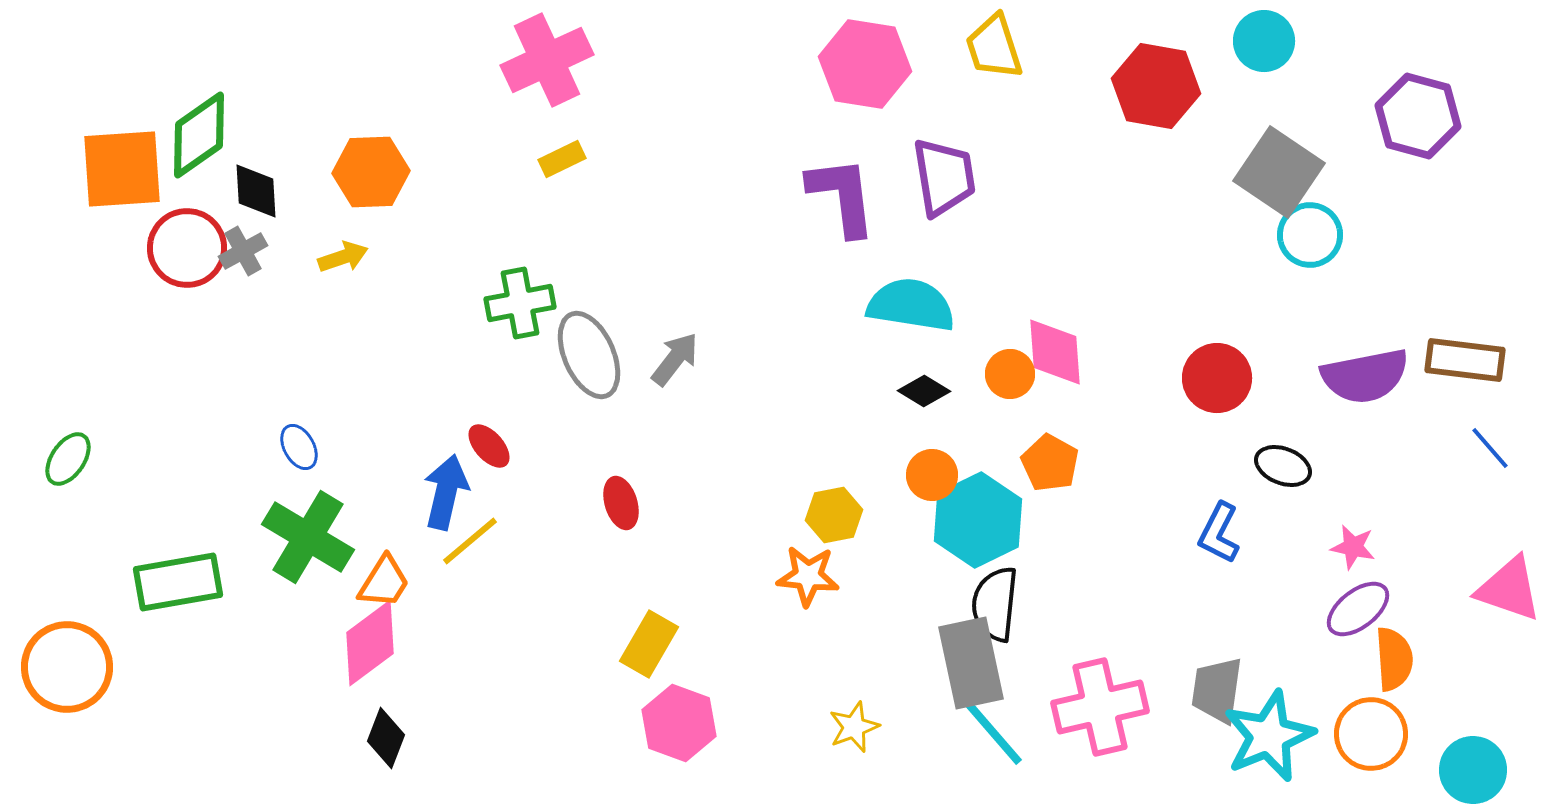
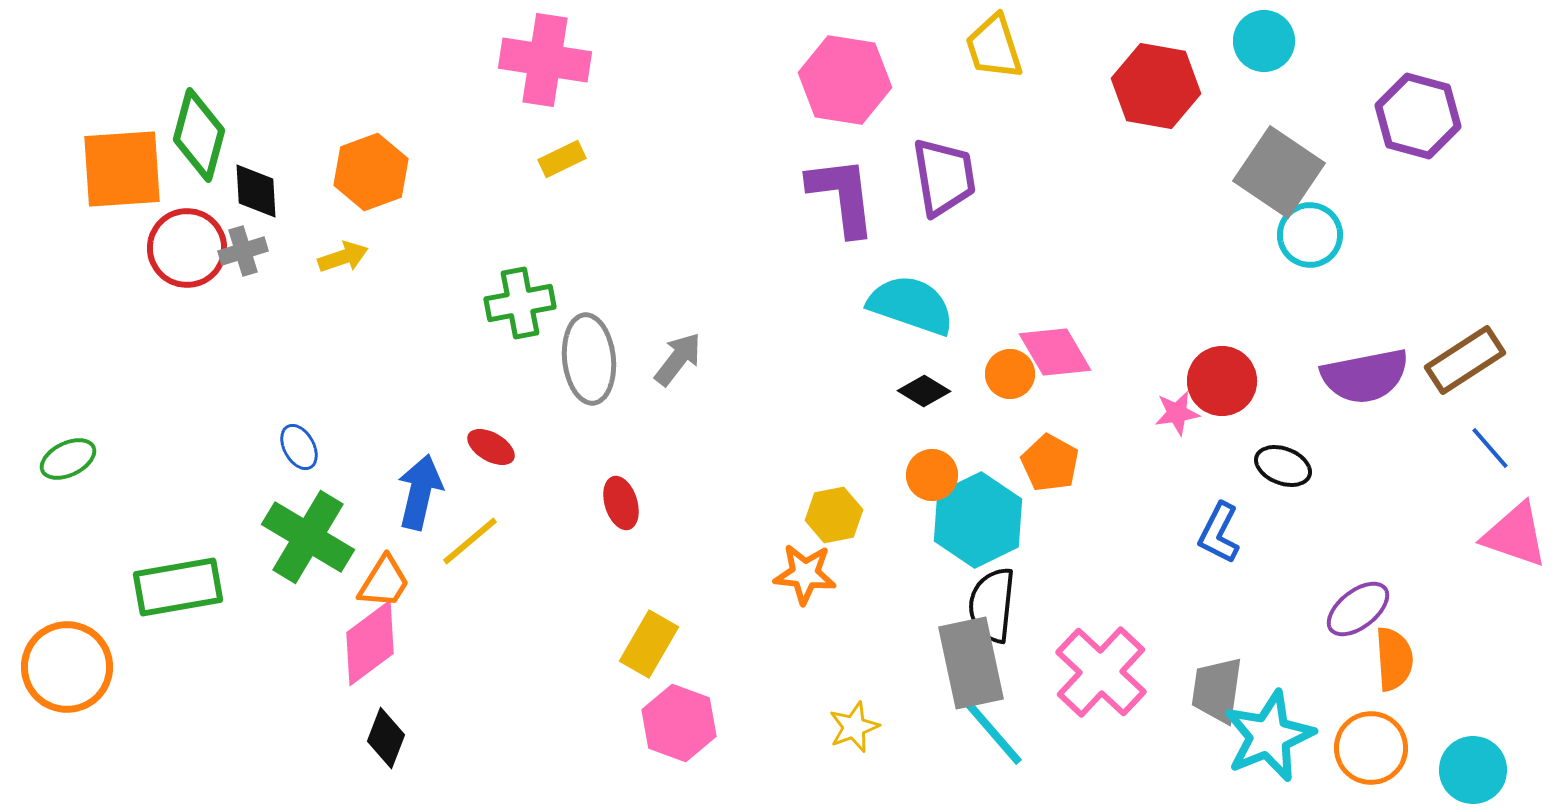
pink cross at (547, 60): moved 2 px left; rotated 34 degrees clockwise
pink hexagon at (865, 64): moved 20 px left, 16 px down
green diamond at (199, 135): rotated 40 degrees counterclockwise
orange hexagon at (371, 172): rotated 18 degrees counterclockwise
gray cross at (243, 251): rotated 12 degrees clockwise
cyan semicircle at (911, 305): rotated 10 degrees clockwise
pink diamond at (1055, 352): rotated 26 degrees counterclockwise
gray ellipse at (589, 355): moved 4 px down; rotated 18 degrees clockwise
gray arrow at (675, 359): moved 3 px right
brown rectangle at (1465, 360): rotated 40 degrees counterclockwise
red circle at (1217, 378): moved 5 px right, 3 px down
red ellipse at (489, 446): moved 2 px right, 1 px down; rotated 18 degrees counterclockwise
green ellipse at (68, 459): rotated 30 degrees clockwise
blue arrow at (446, 492): moved 26 px left
pink star at (1353, 547): moved 176 px left, 134 px up; rotated 21 degrees counterclockwise
orange star at (808, 576): moved 3 px left, 2 px up
green rectangle at (178, 582): moved 5 px down
pink triangle at (1509, 589): moved 6 px right, 54 px up
black semicircle at (995, 604): moved 3 px left, 1 px down
pink cross at (1100, 707): moved 1 px right, 35 px up; rotated 34 degrees counterclockwise
orange circle at (1371, 734): moved 14 px down
